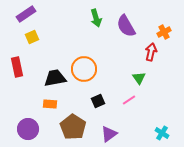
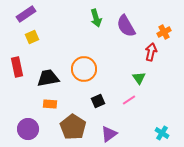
black trapezoid: moved 7 px left
